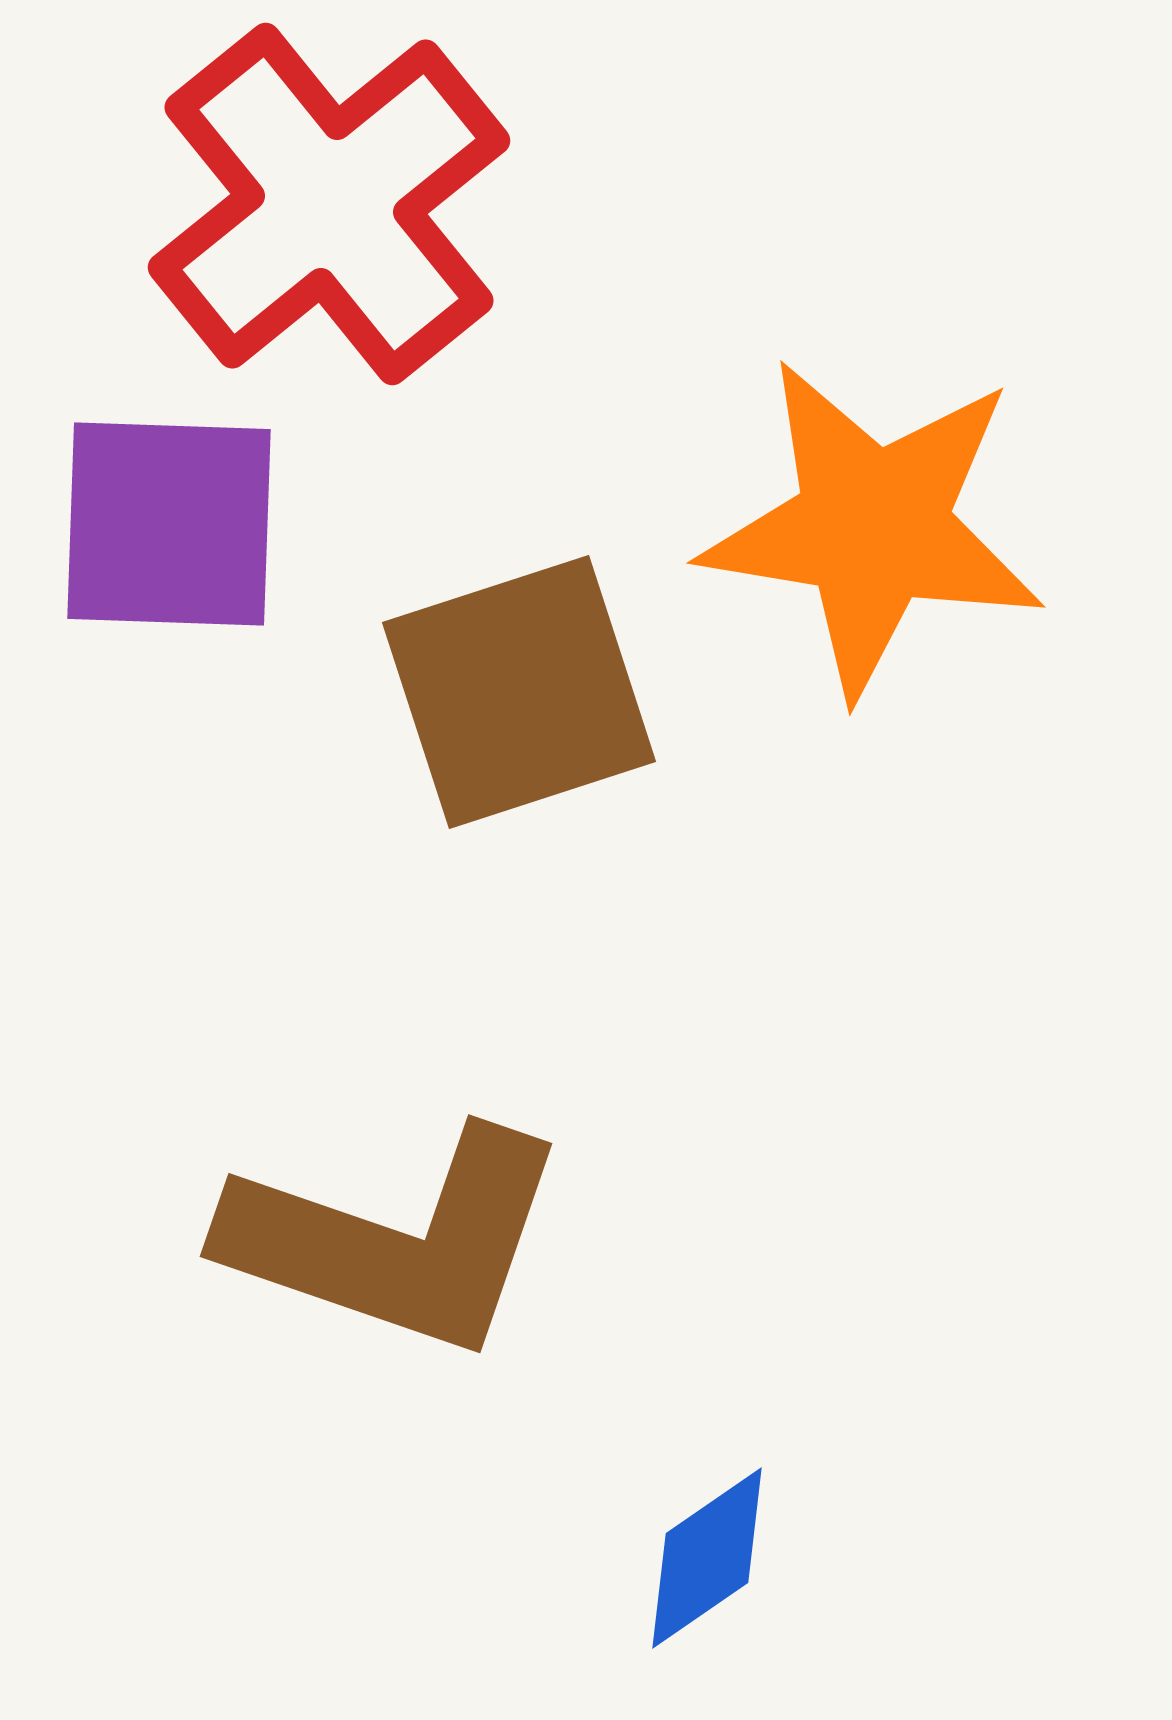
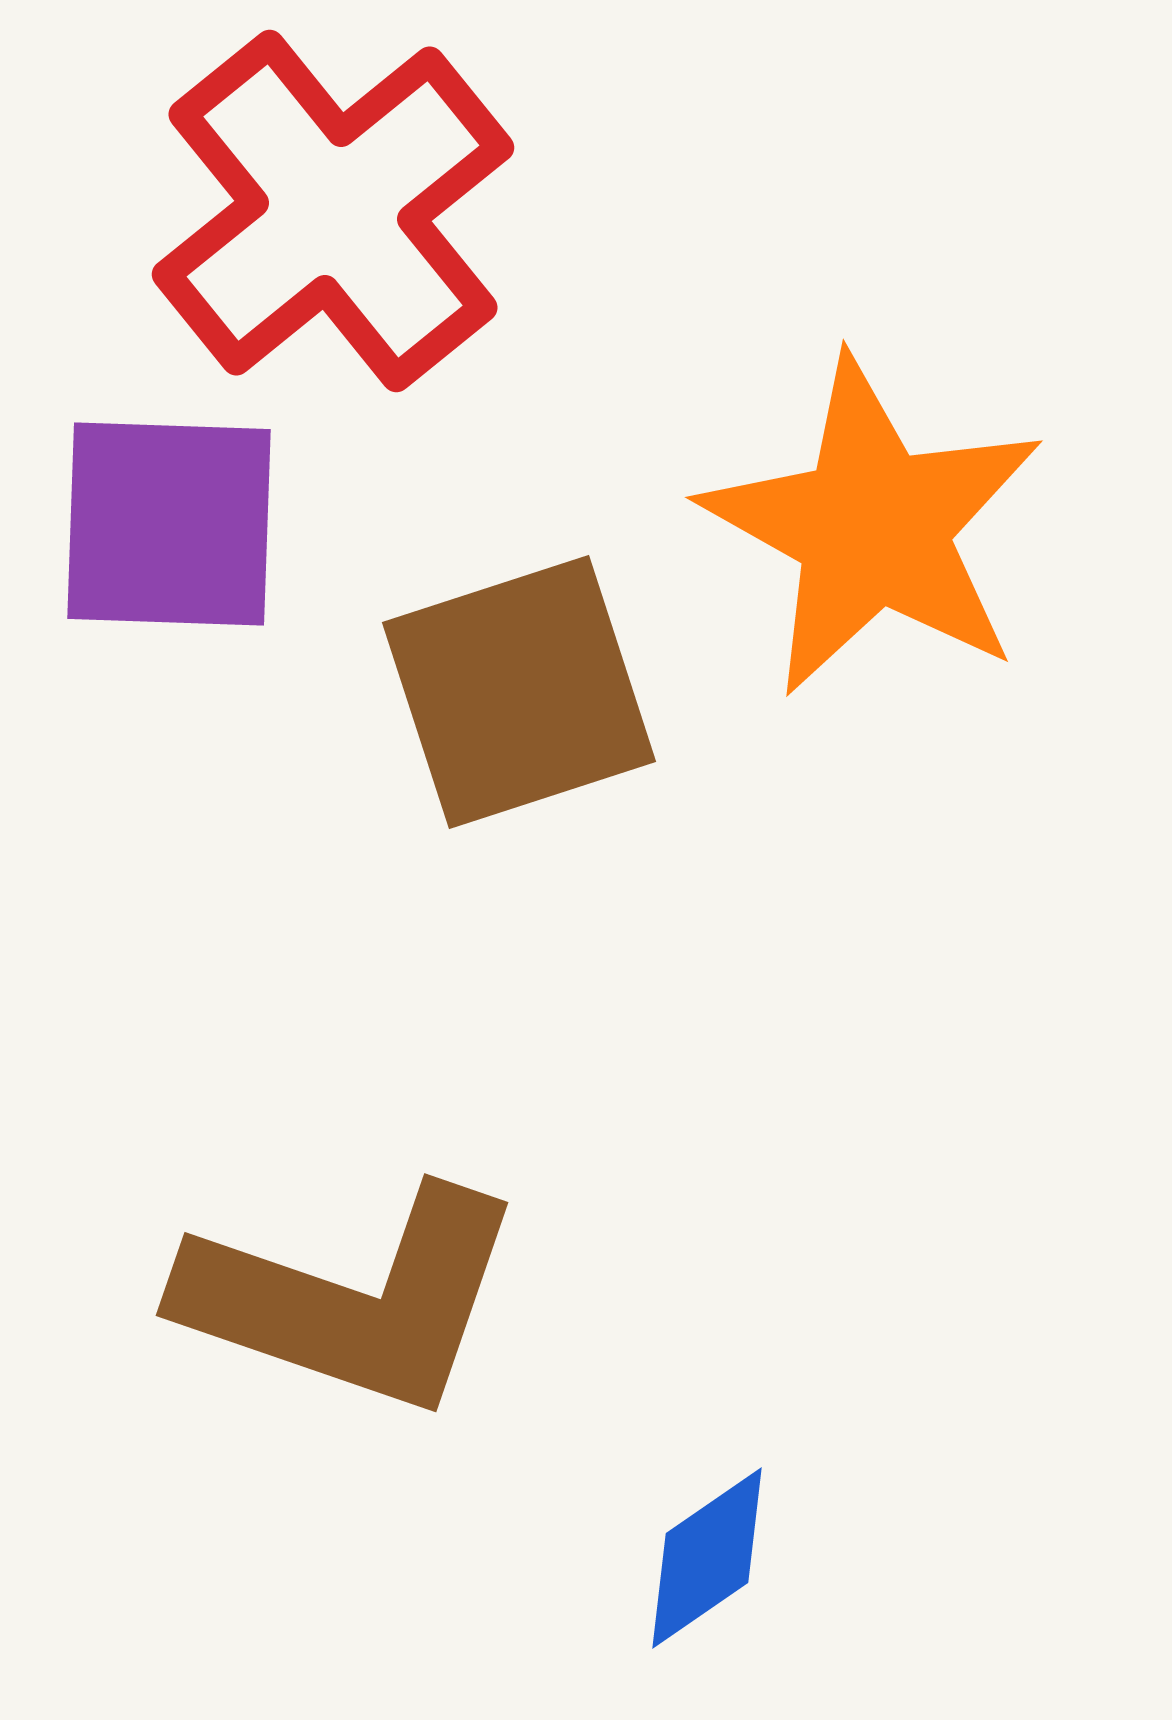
red cross: moved 4 px right, 7 px down
orange star: rotated 20 degrees clockwise
brown L-shape: moved 44 px left, 59 px down
